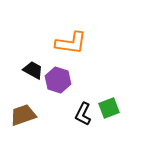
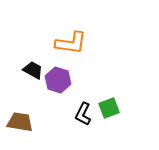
brown trapezoid: moved 3 px left, 7 px down; rotated 28 degrees clockwise
